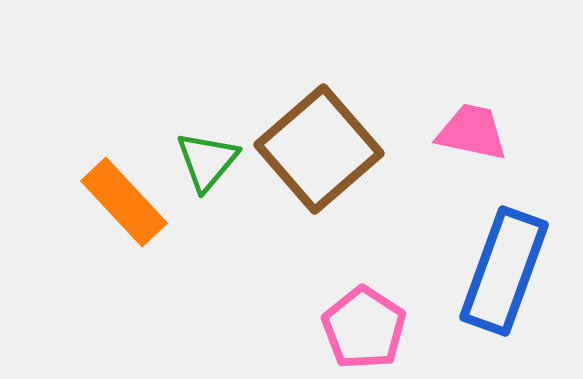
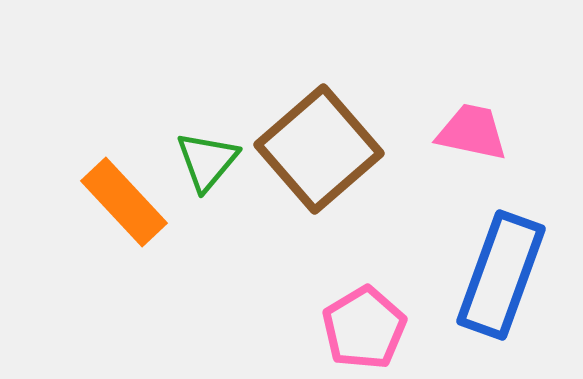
blue rectangle: moved 3 px left, 4 px down
pink pentagon: rotated 8 degrees clockwise
